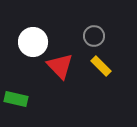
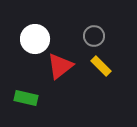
white circle: moved 2 px right, 3 px up
red triangle: rotated 36 degrees clockwise
green rectangle: moved 10 px right, 1 px up
